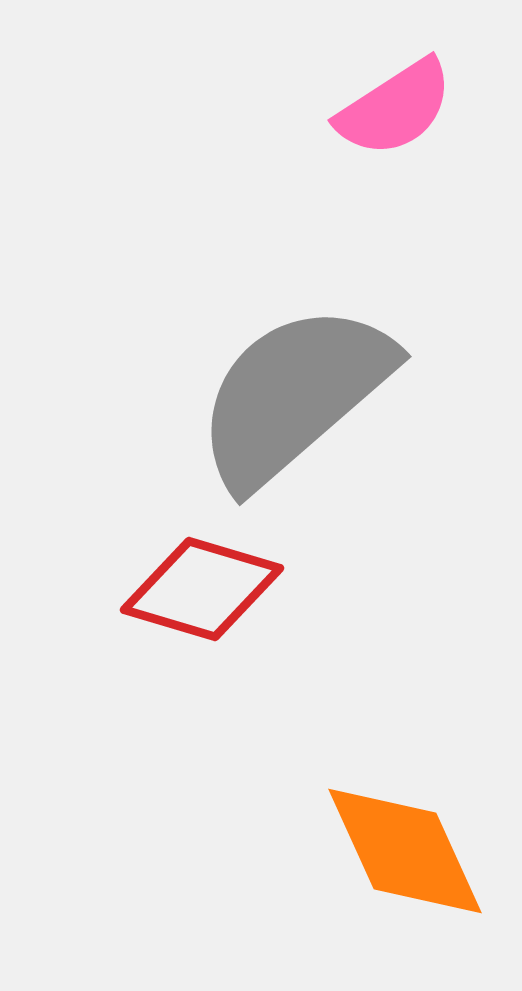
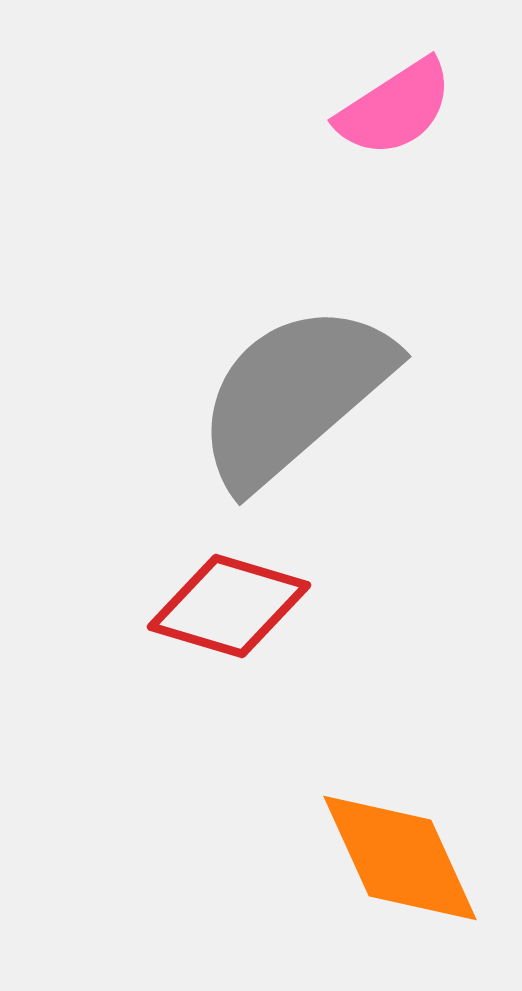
red diamond: moved 27 px right, 17 px down
orange diamond: moved 5 px left, 7 px down
